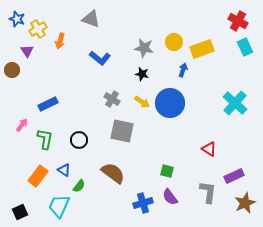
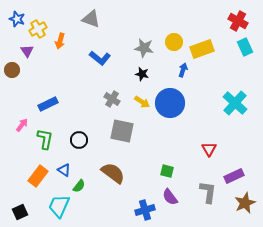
red triangle: rotated 28 degrees clockwise
blue cross: moved 2 px right, 7 px down
